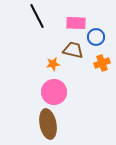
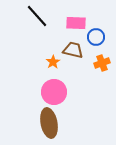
black line: rotated 15 degrees counterclockwise
orange star: moved 2 px up; rotated 24 degrees counterclockwise
brown ellipse: moved 1 px right, 1 px up
